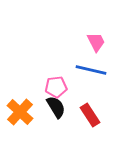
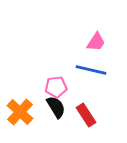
pink trapezoid: rotated 60 degrees clockwise
red rectangle: moved 4 px left
